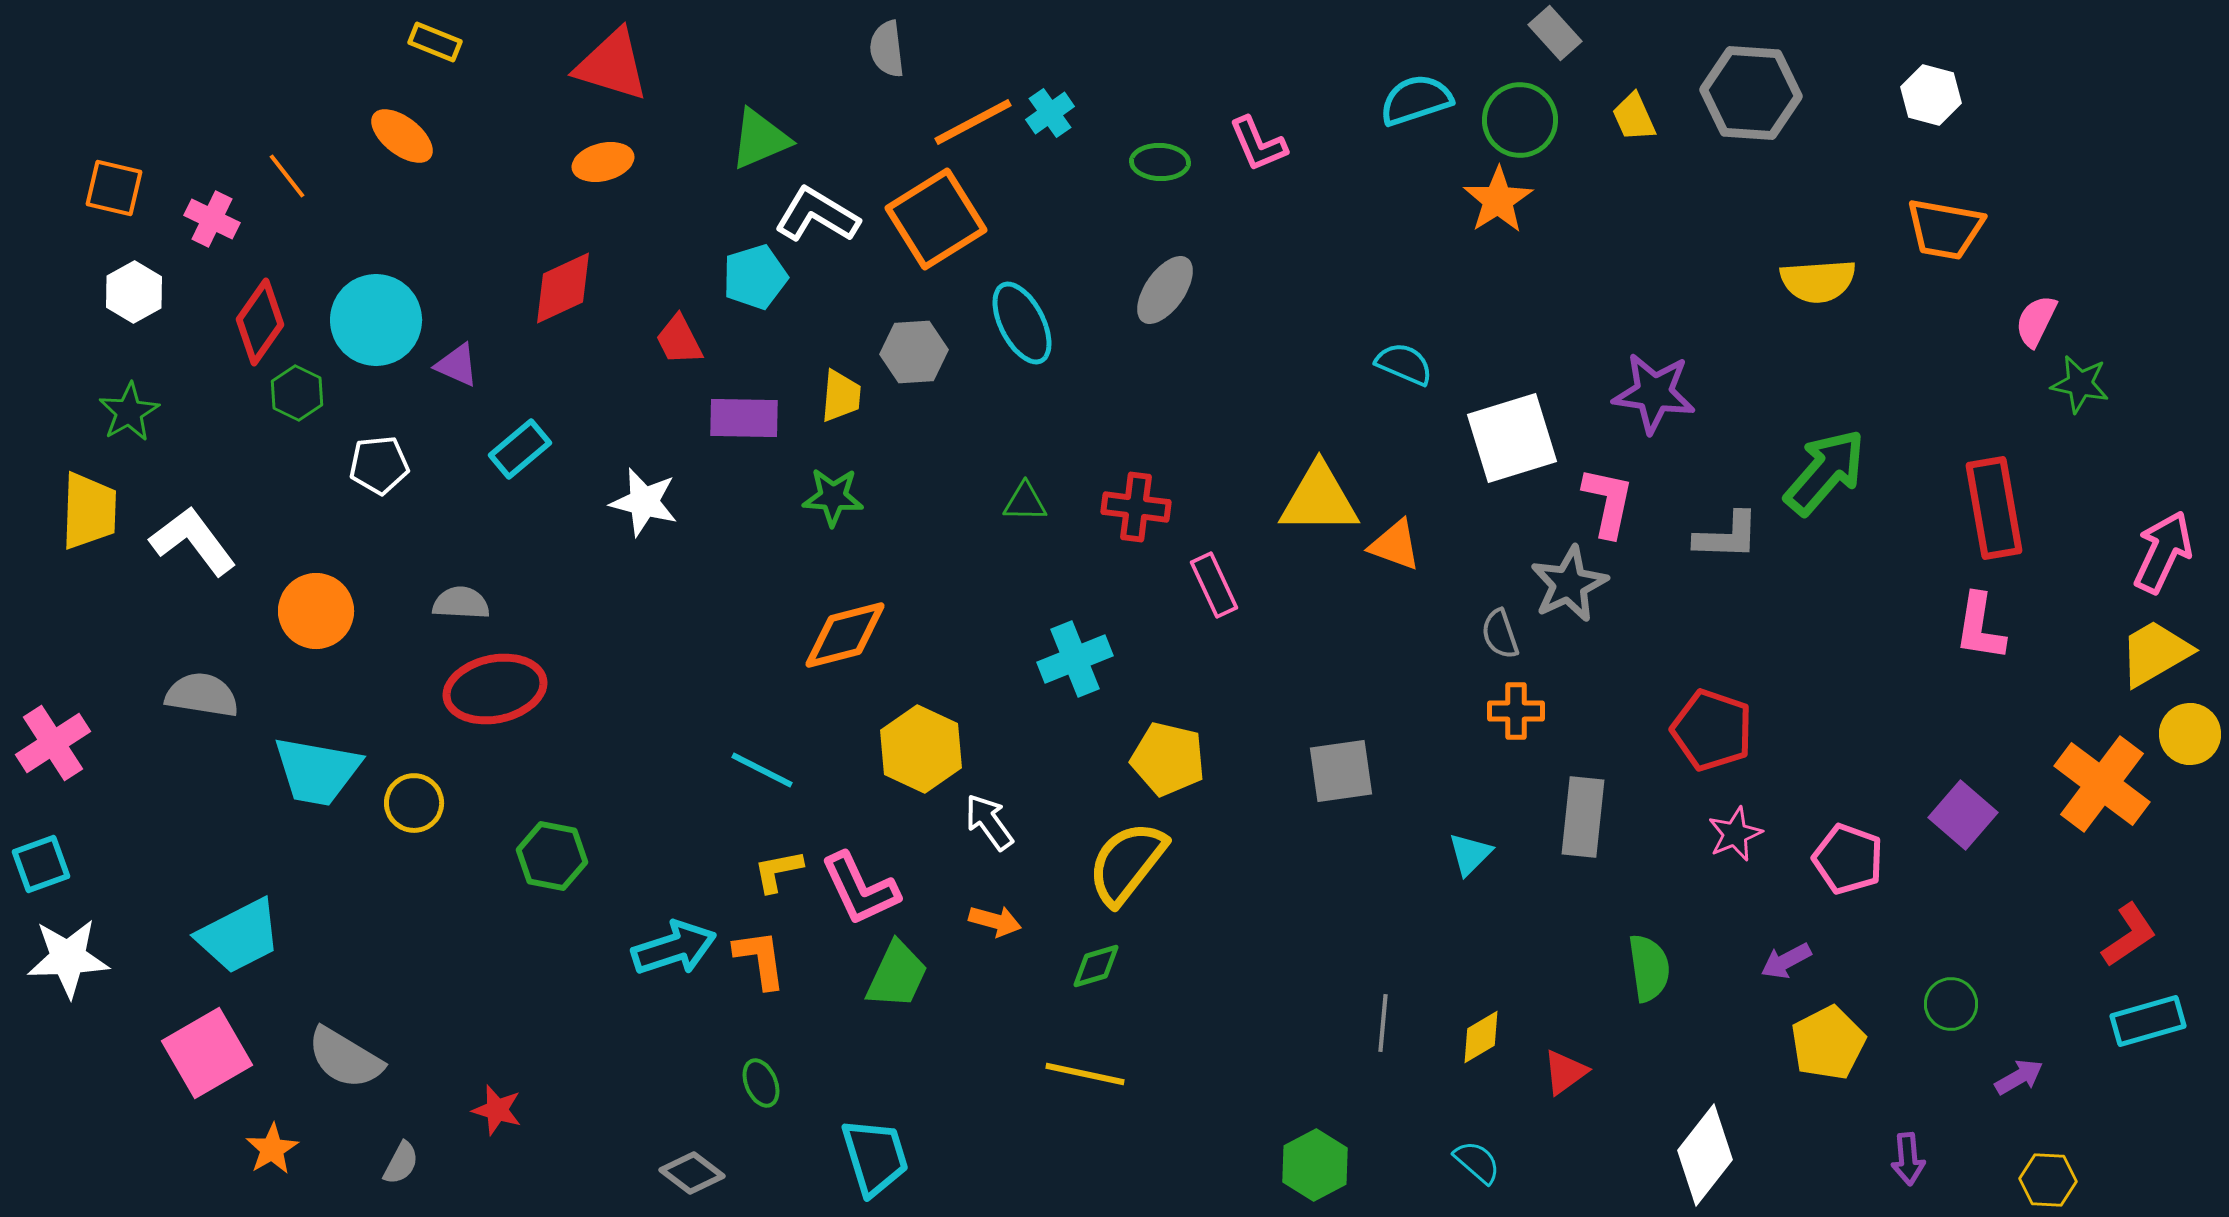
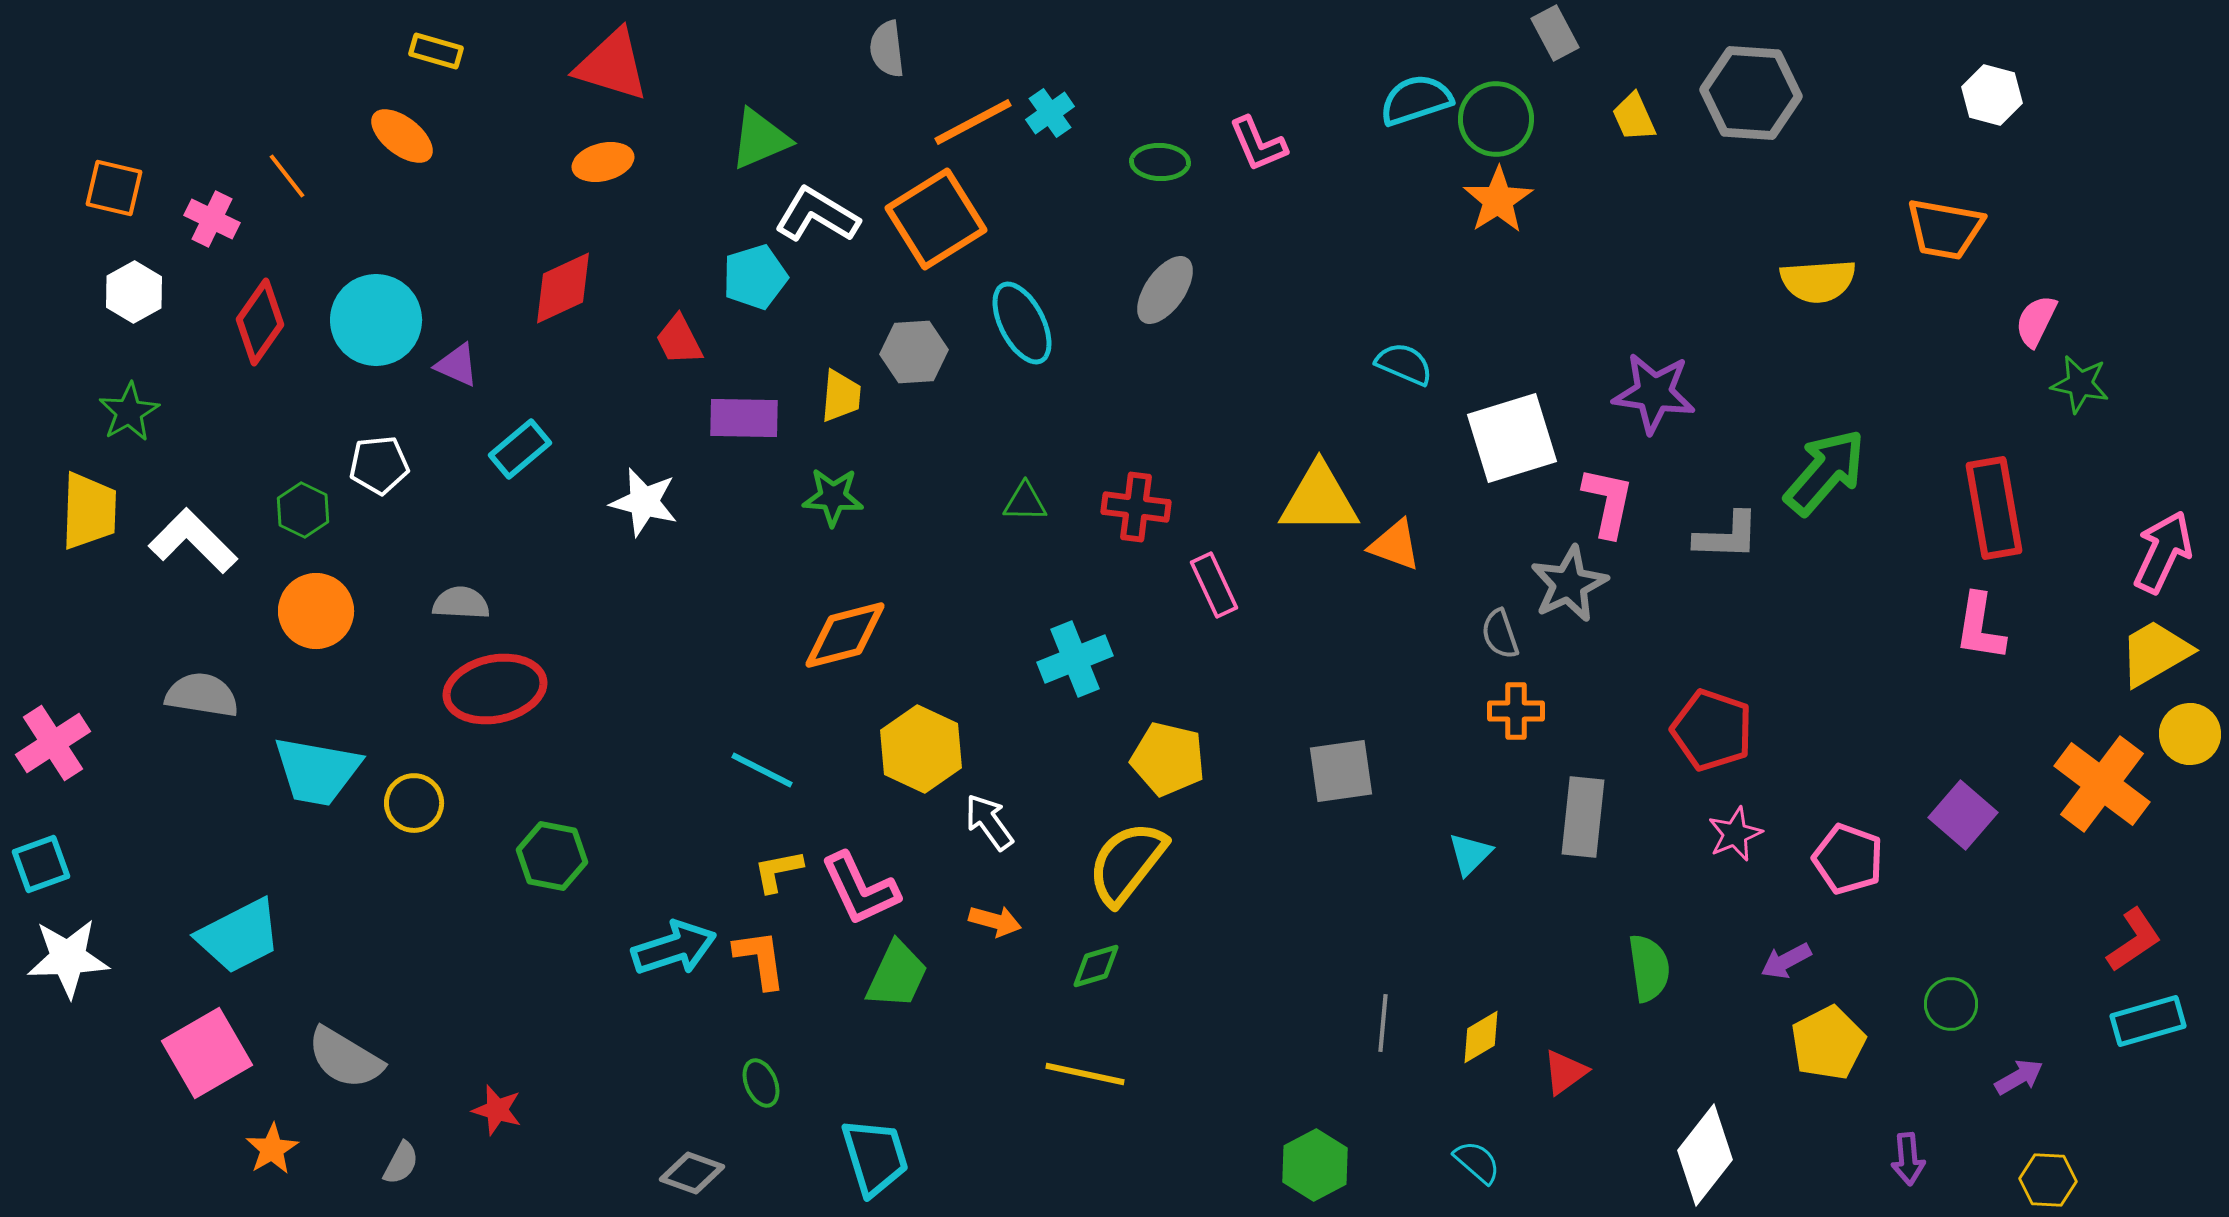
gray rectangle at (1555, 33): rotated 14 degrees clockwise
yellow rectangle at (435, 42): moved 1 px right, 9 px down; rotated 6 degrees counterclockwise
white hexagon at (1931, 95): moved 61 px right
green circle at (1520, 120): moved 24 px left, 1 px up
green hexagon at (297, 393): moved 6 px right, 117 px down
white L-shape at (193, 541): rotated 8 degrees counterclockwise
red L-shape at (2129, 935): moved 5 px right, 5 px down
gray diamond at (692, 1173): rotated 18 degrees counterclockwise
